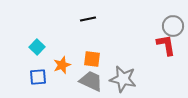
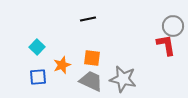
orange square: moved 1 px up
